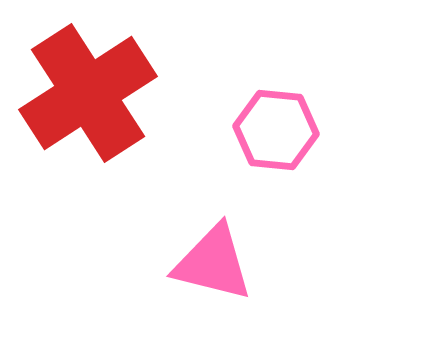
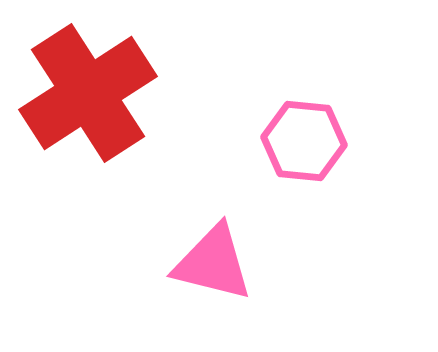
pink hexagon: moved 28 px right, 11 px down
